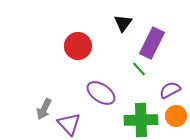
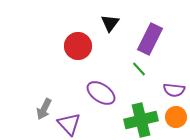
black triangle: moved 13 px left
purple rectangle: moved 2 px left, 4 px up
purple semicircle: moved 4 px right; rotated 145 degrees counterclockwise
orange circle: moved 1 px down
green cross: rotated 12 degrees counterclockwise
